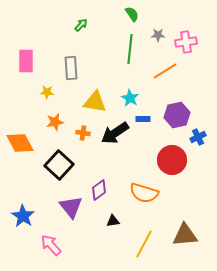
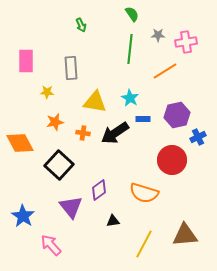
green arrow: rotated 112 degrees clockwise
